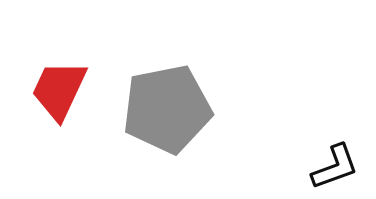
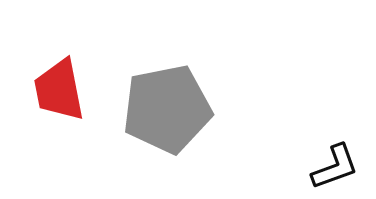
red trapezoid: rotated 36 degrees counterclockwise
